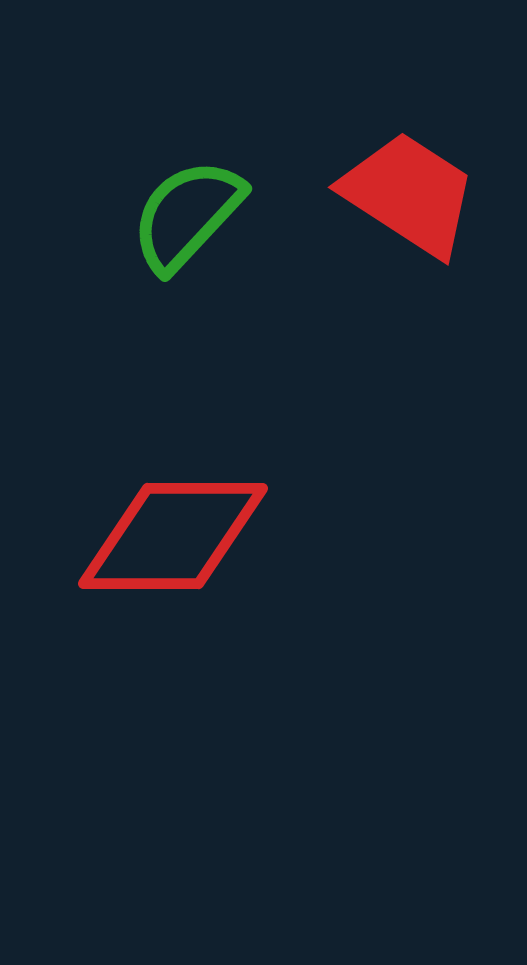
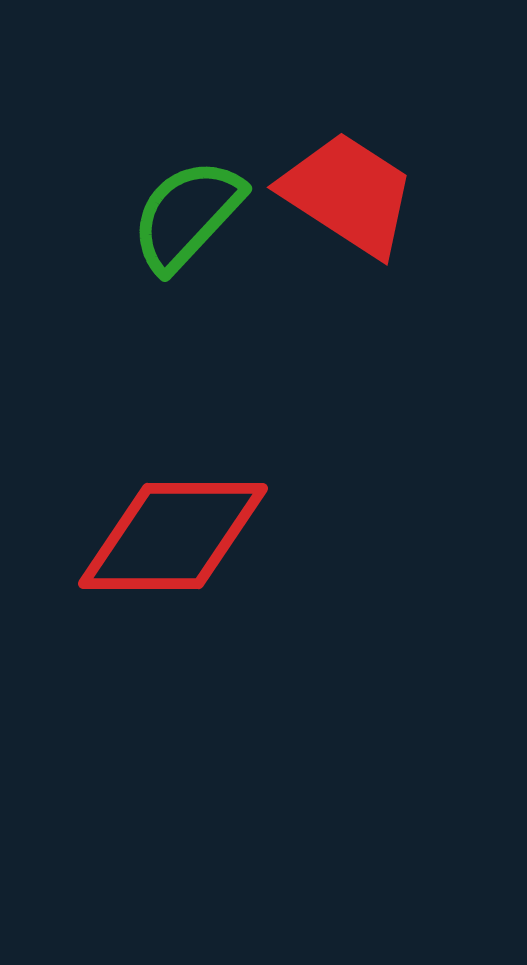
red trapezoid: moved 61 px left
